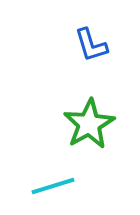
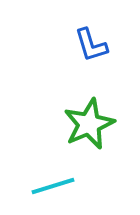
green star: rotated 6 degrees clockwise
